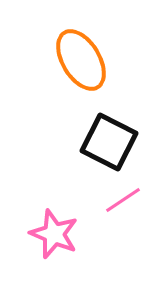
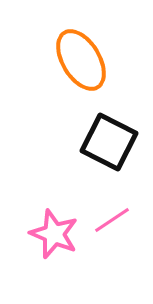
pink line: moved 11 px left, 20 px down
